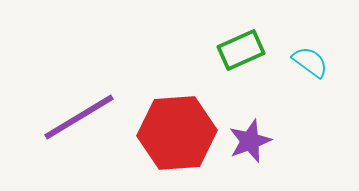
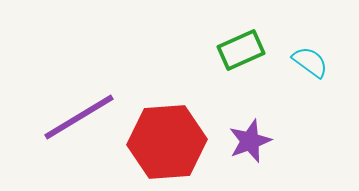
red hexagon: moved 10 px left, 9 px down
